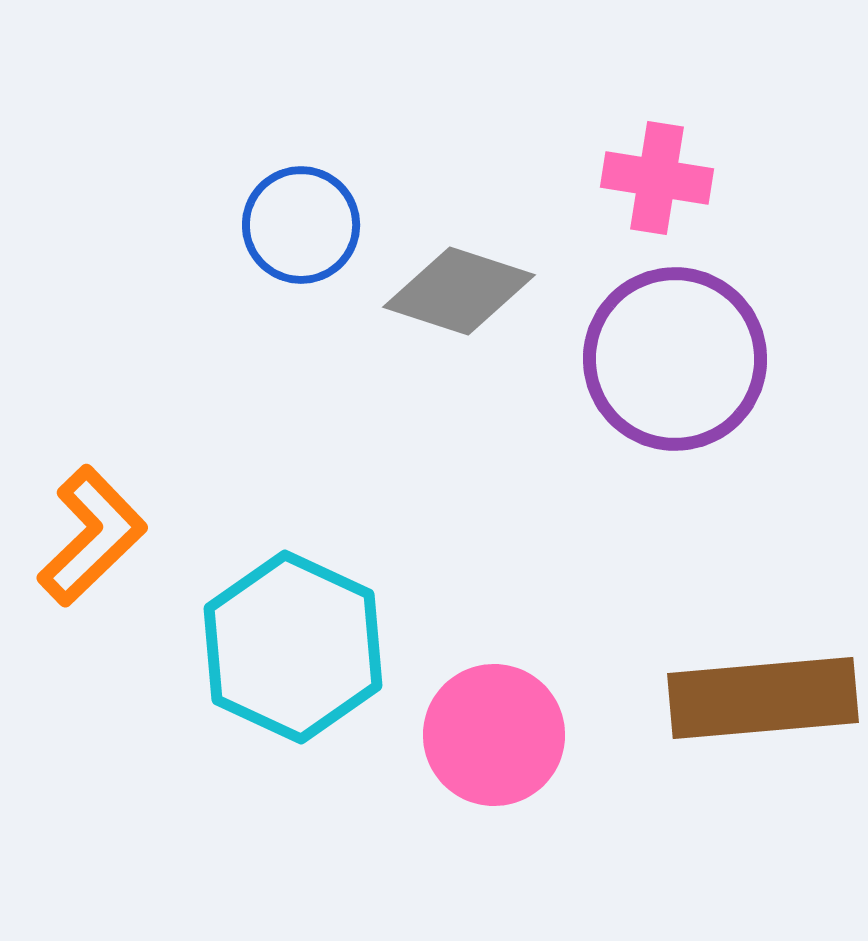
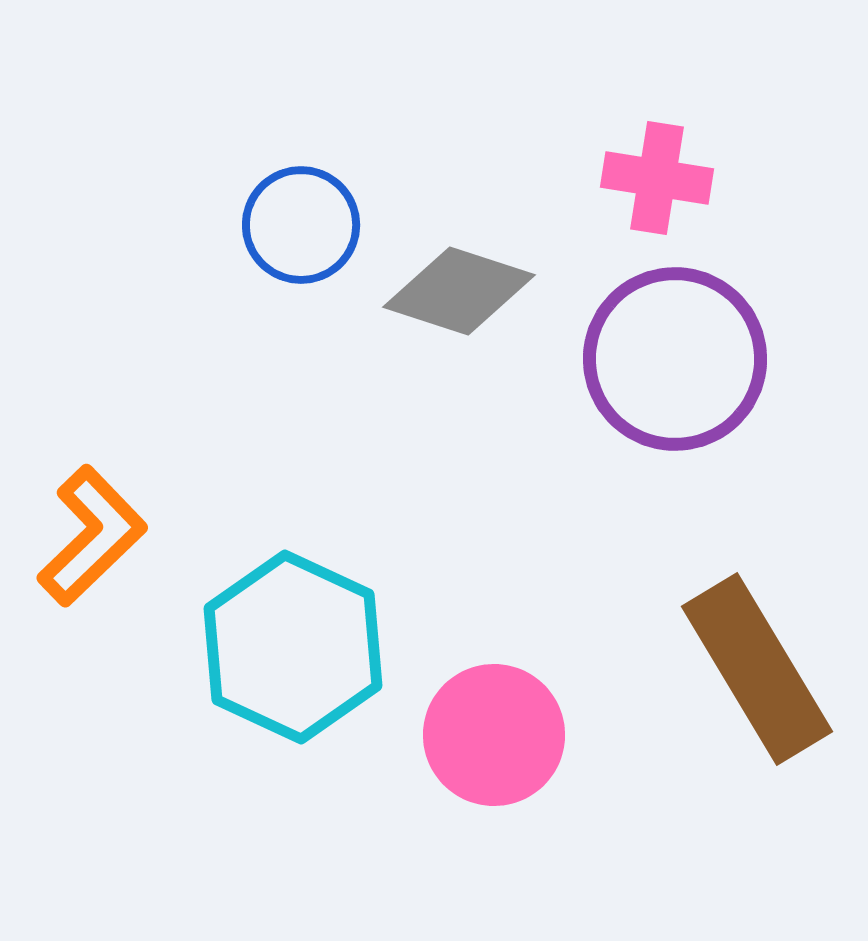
brown rectangle: moved 6 px left, 29 px up; rotated 64 degrees clockwise
